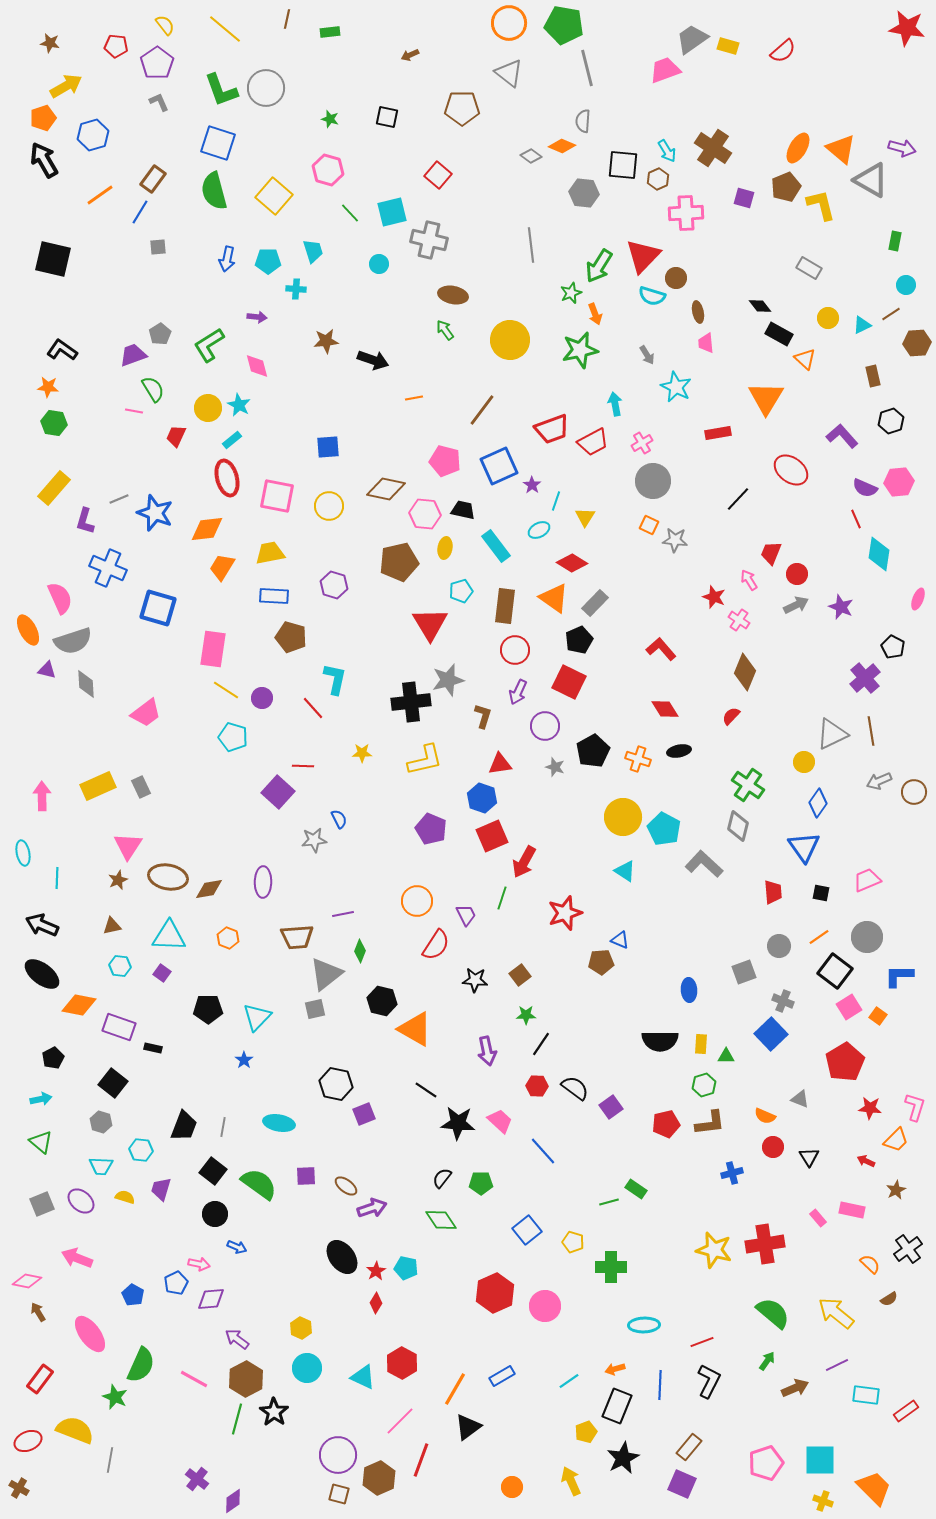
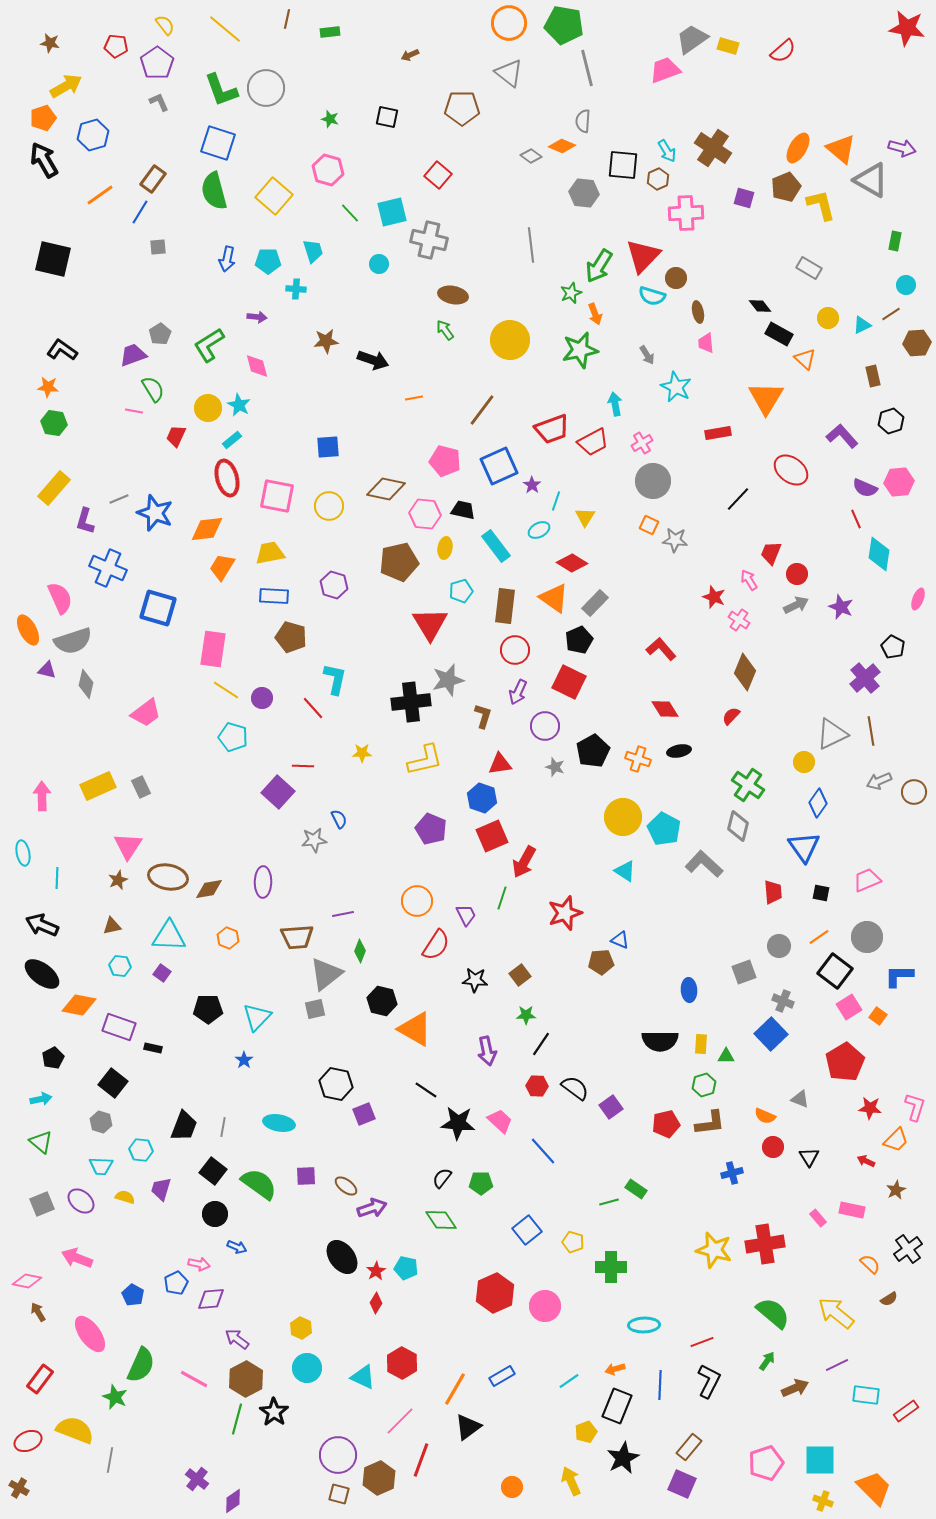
gray diamond at (86, 684): rotated 16 degrees clockwise
